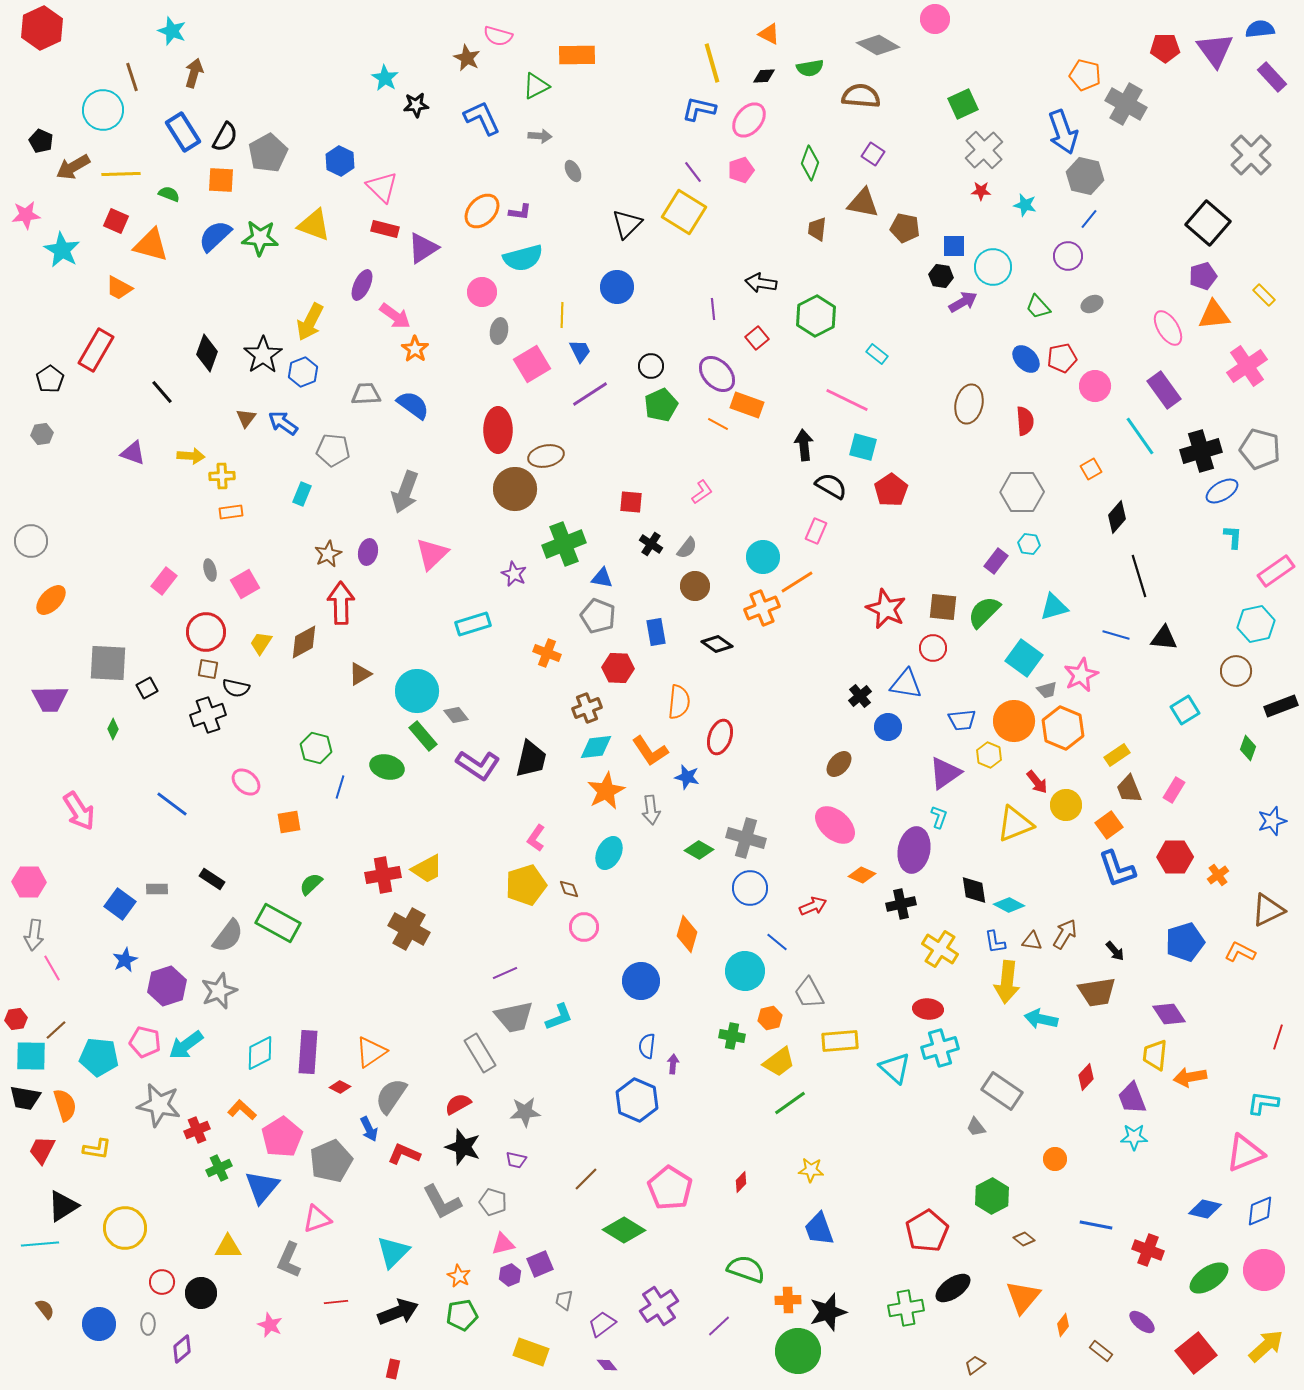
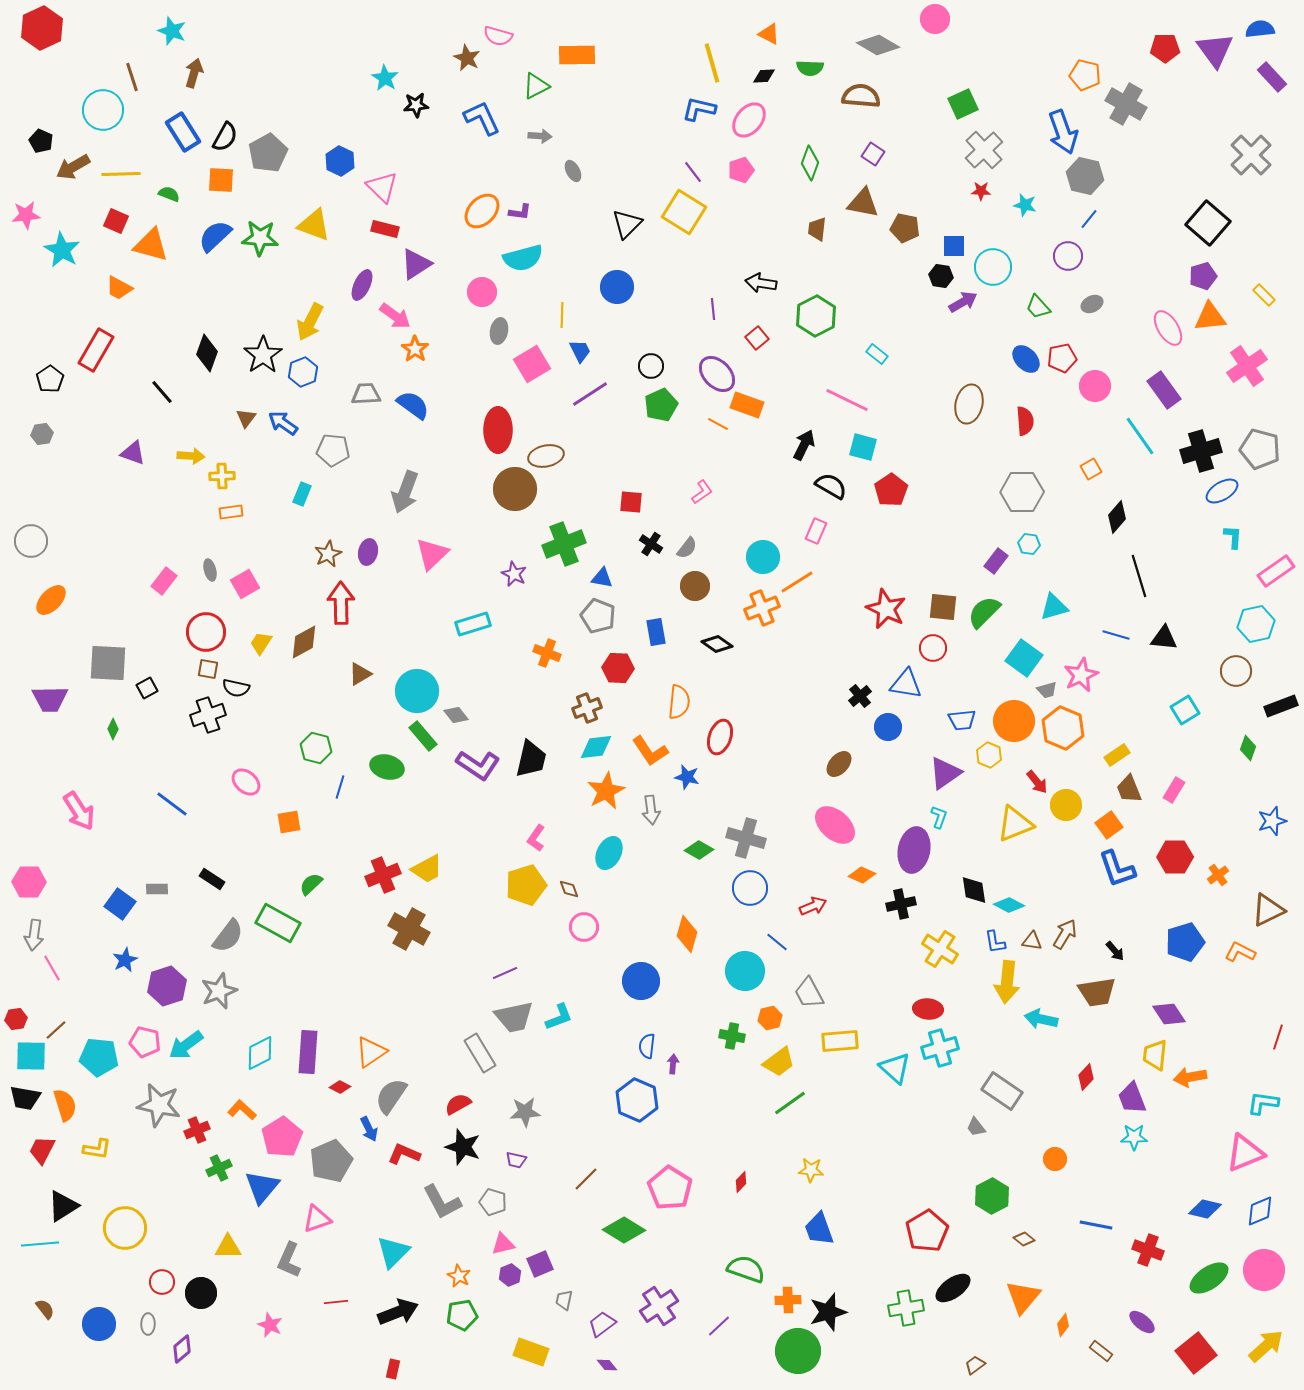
green semicircle at (810, 68): rotated 12 degrees clockwise
purple triangle at (423, 248): moved 7 px left, 16 px down
orange triangle at (1214, 315): moved 4 px left, 2 px down
black arrow at (804, 445): rotated 32 degrees clockwise
red cross at (383, 875): rotated 12 degrees counterclockwise
